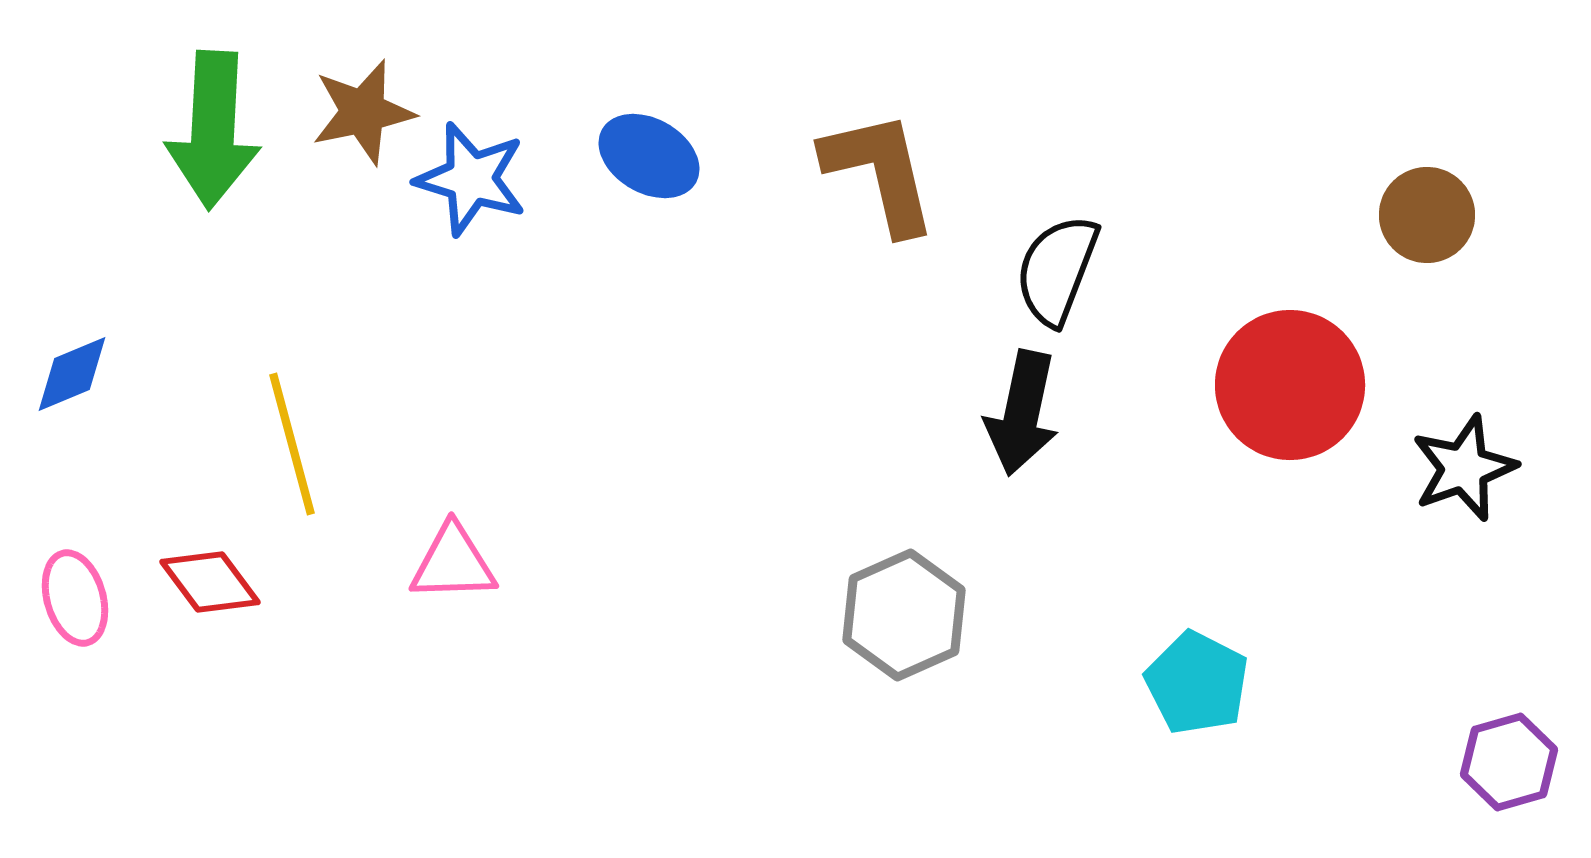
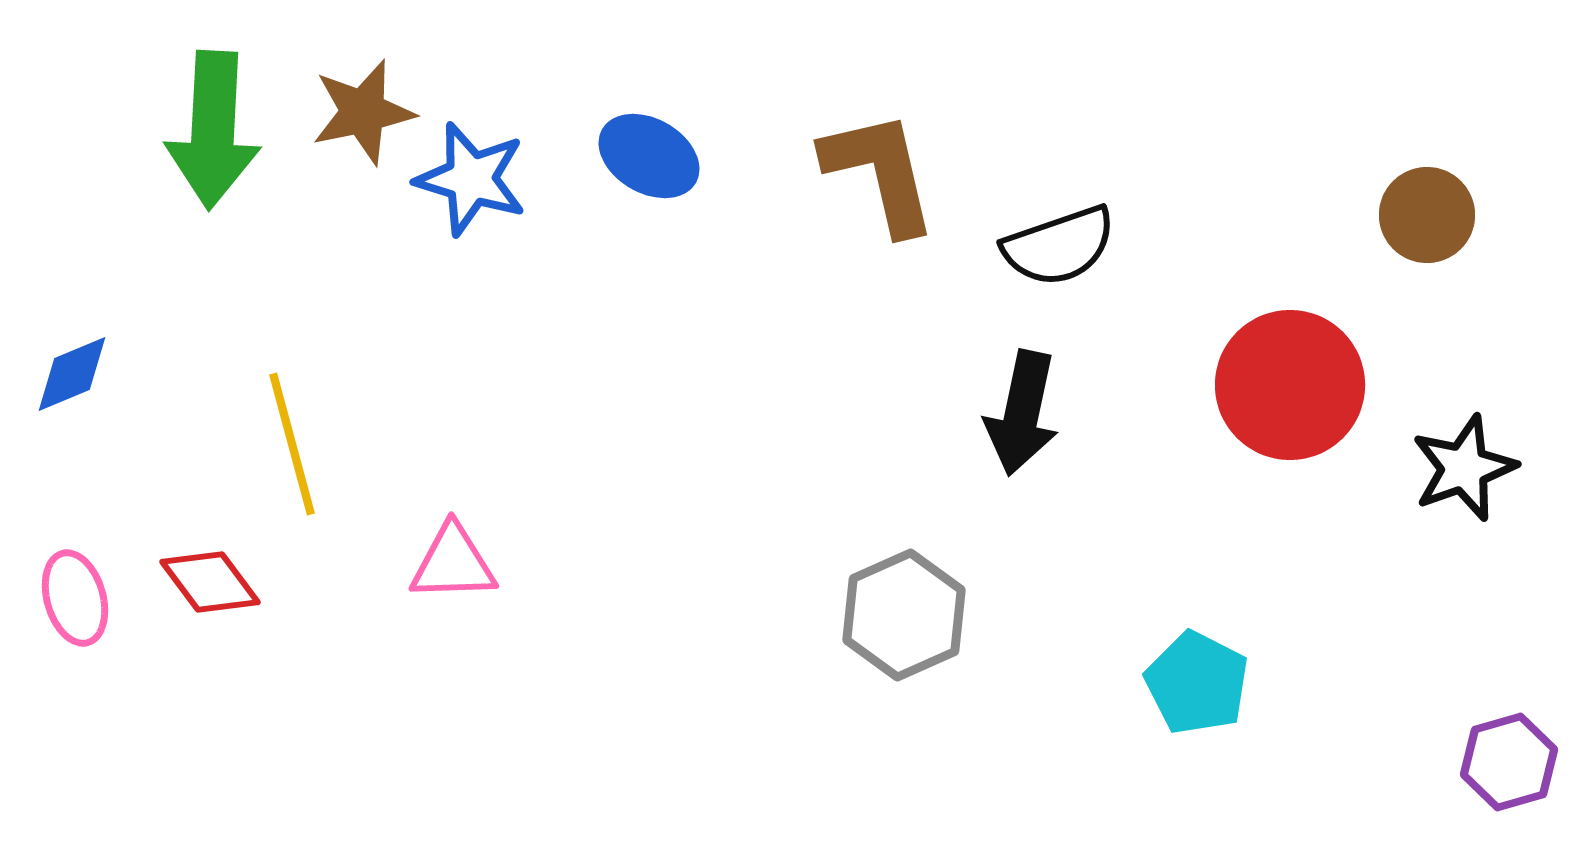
black semicircle: moved 2 px right, 24 px up; rotated 130 degrees counterclockwise
